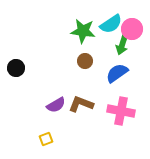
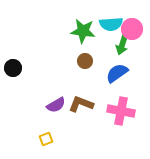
cyan semicircle: rotated 30 degrees clockwise
black circle: moved 3 px left
